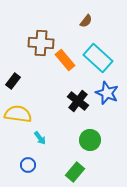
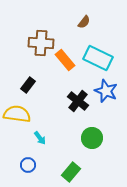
brown semicircle: moved 2 px left, 1 px down
cyan rectangle: rotated 16 degrees counterclockwise
black rectangle: moved 15 px right, 4 px down
blue star: moved 1 px left, 2 px up
yellow semicircle: moved 1 px left
green circle: moved 2 px right, 2 px up
green rectangle: moved 4 px left
